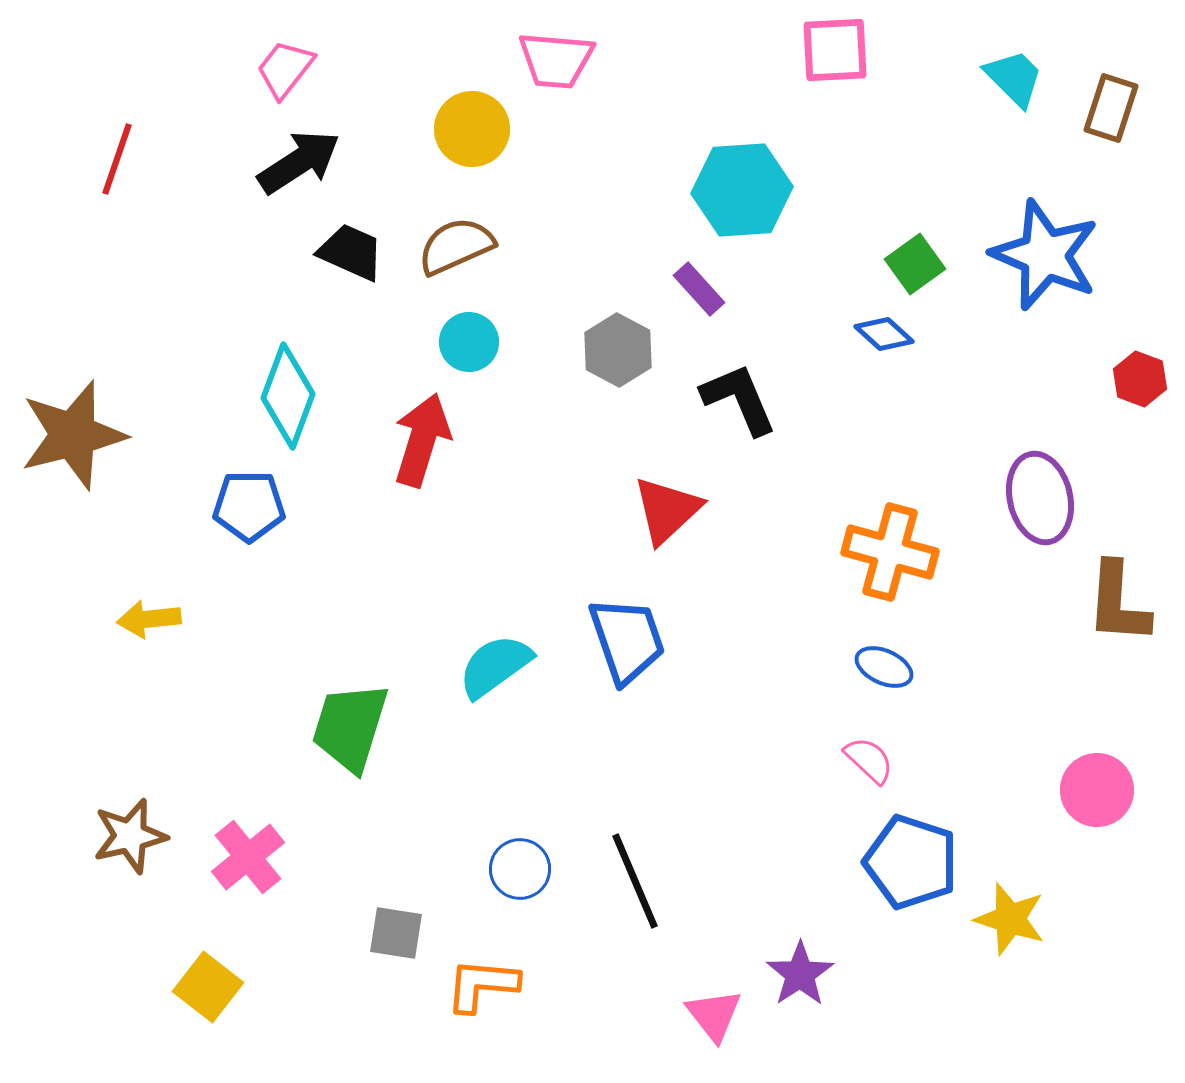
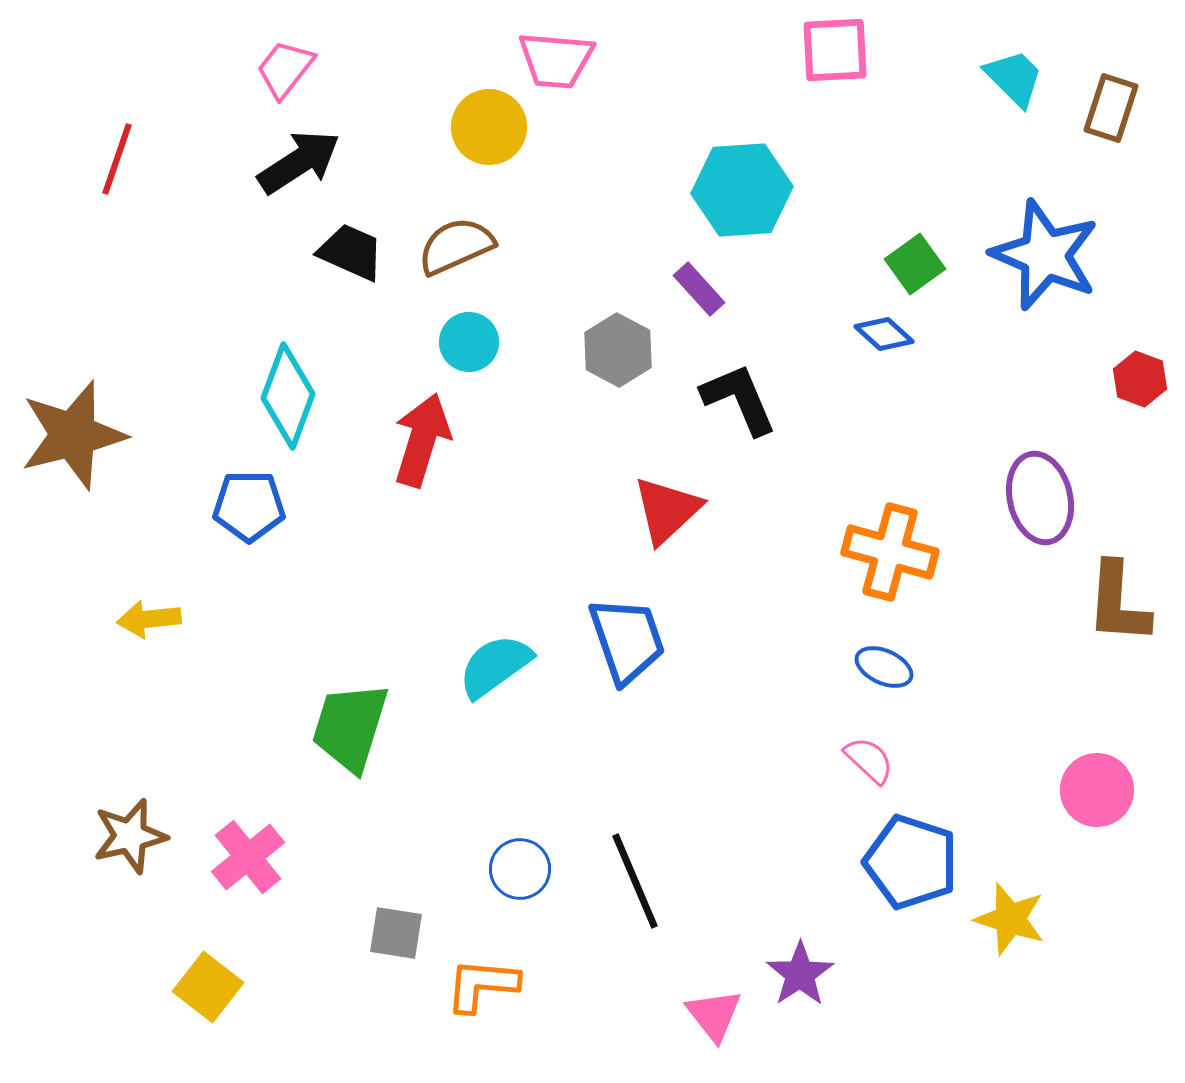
yellow circle at (472, 129): moved 17 px right, 2 px up
